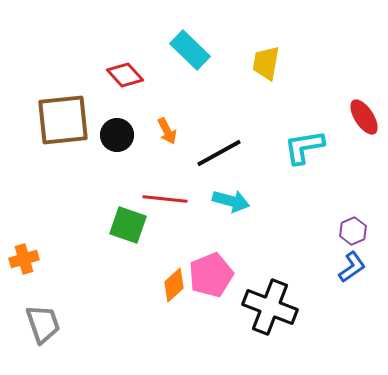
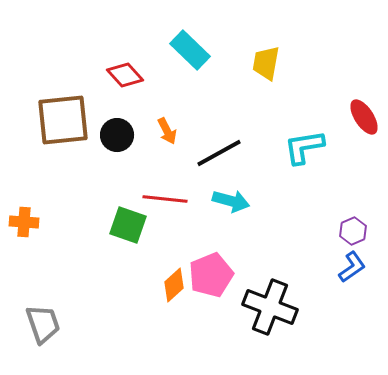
orange cross: moved 37 px up; rotated 20 degrees clockwise
